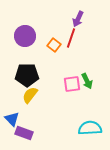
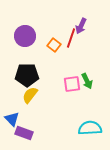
purple arrow: moved 3 px right, 7 px down
